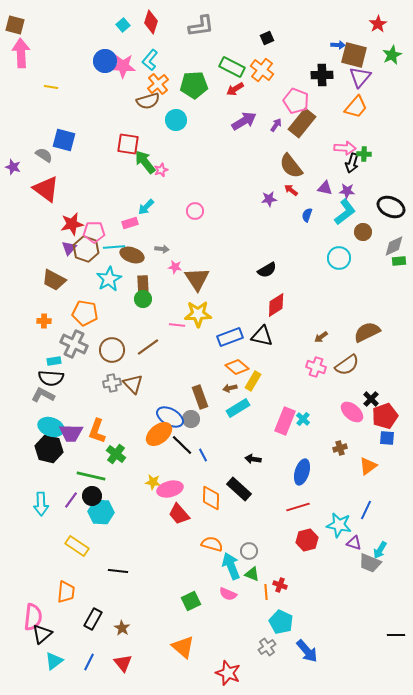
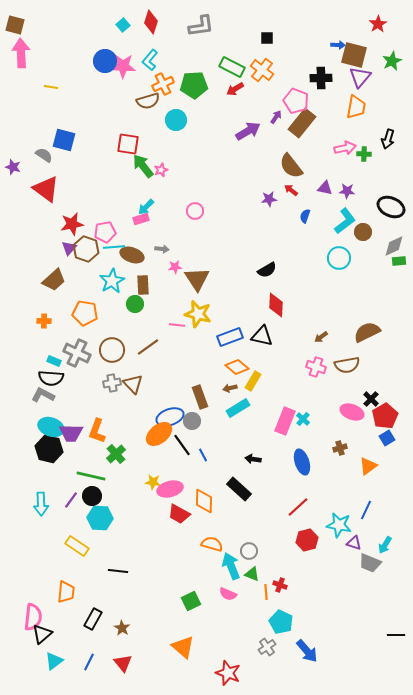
black square at (267, 38): rotated 24 degrees clockwise
green star at (392, 55): moved 6 px down
black cross at (322, 75): moved 1 px left, 3 px down
orange cross at (158, 84): moved 5 px right; rotated 15 degrees clockwise
orange trapezoid at (356, 107): rotated 30 degrees counterclockwise
purple arrow at (244, 121): moved 4 px right, 10 px down
purple arrow at (276, 125): moved 8 px up
pink arrow at (345, 148): rotated 15 degrees counterclockwise
green arrow at (145, 162): moved 2 px left, 4 px down
black arrow at (352, 163): moved 36 px right, 24 px up
cyan L-shape at (345, 212): moved 9 px down
blue semicircle at (307, 215): moved 2 px left, 1 px down
pink rectangle at (130, 223): moved 11 px right, 4 px up
pink pentagon at (94, 232): moved 11 px right; rotated 10 degrees counterclockwise
pink star at (175, 267): rotated 16 degrees counterclockwise
cyan star at (109, 279): moved 3 px right, 2 px down
brown trapezoid at (54, 280): rotated 70 degrees counterclockwise
green circle at (143, 299): moved 8 px left, 5 px down
red diamond at (276, 305): rotated 55 degrees counterclockwise
yellow star at (198, 314): rotated 16 degrees clockwise
gray cross at (74, 344): moved 3 px right, 9 px down
cyan rectangle at (54, 361): rotated 32 degrees clockwise
brown semicircle at (347, 365): rotated 25 degrees clockwise
pink ellipse at (352, 412): rotated 20 degrees counterclockwise
red pentagon at (385, 416): rotated 10 degrees counterclockwise
blue ellipse at (170, 417): rotated 48 degrees counterclockwise
gray circle at (191, 419): moved 1 px right, 2 px down
blue square at (387, 438): rotated 35 degrees counterclockwise
black line at (182, 445): rotated 10 degrees clockwise
green cross at (116, 454): rotated 12 degrees clockwise
blue ellipse at (302, 472): moved 10 px up; rotated 35 degrees counterclockwise
orange diamond at (211, 498): moved 7 px left, 3 px down
red line at (298, 507): rotated 25 degrees counterclockwise
cyan hexagon at (101, 512): moved 1 px left, 6 px down
red trapezoid at (179, 514): rotated 20 degrees counterclockwise
cyan arrow at (380, 550): moved 5 px right, 5 px up
